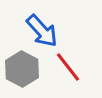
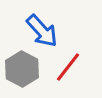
red line: rotated 76 degrees clockwise
